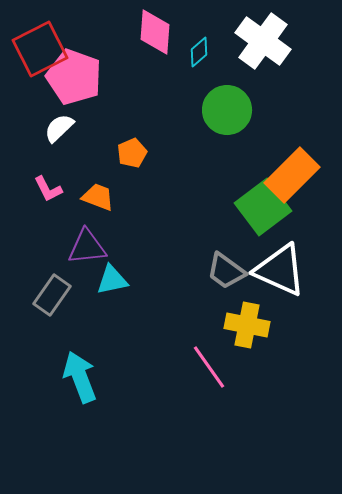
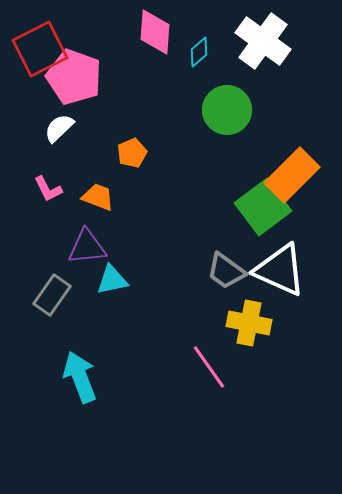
yellow cross: moved 2 px right, 2 px up
